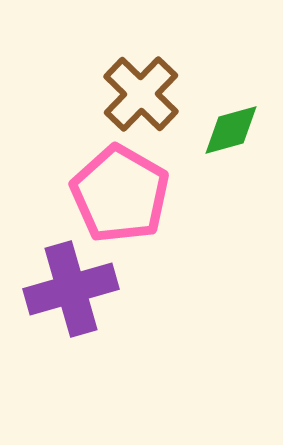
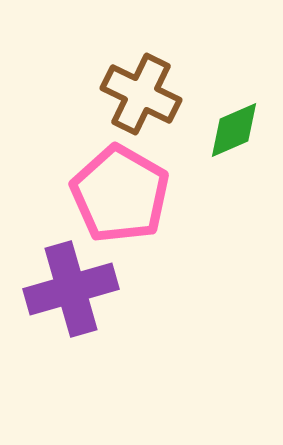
brown cross: rotated 18 degrees counterclockwise
green diamond: moved 3 px right; rotated 8 degrees counterclockwise
